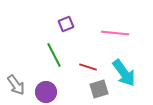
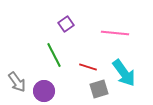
purple square: rotated 14 degrees counterclockwise
gray arrow: moved 1 px right, 3 px up
purple circle: moved 2 px left, 1 px up
